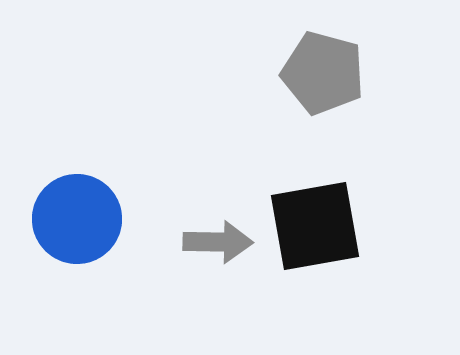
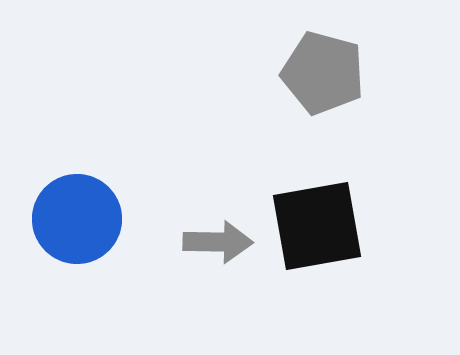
black square: moved 2 px right
